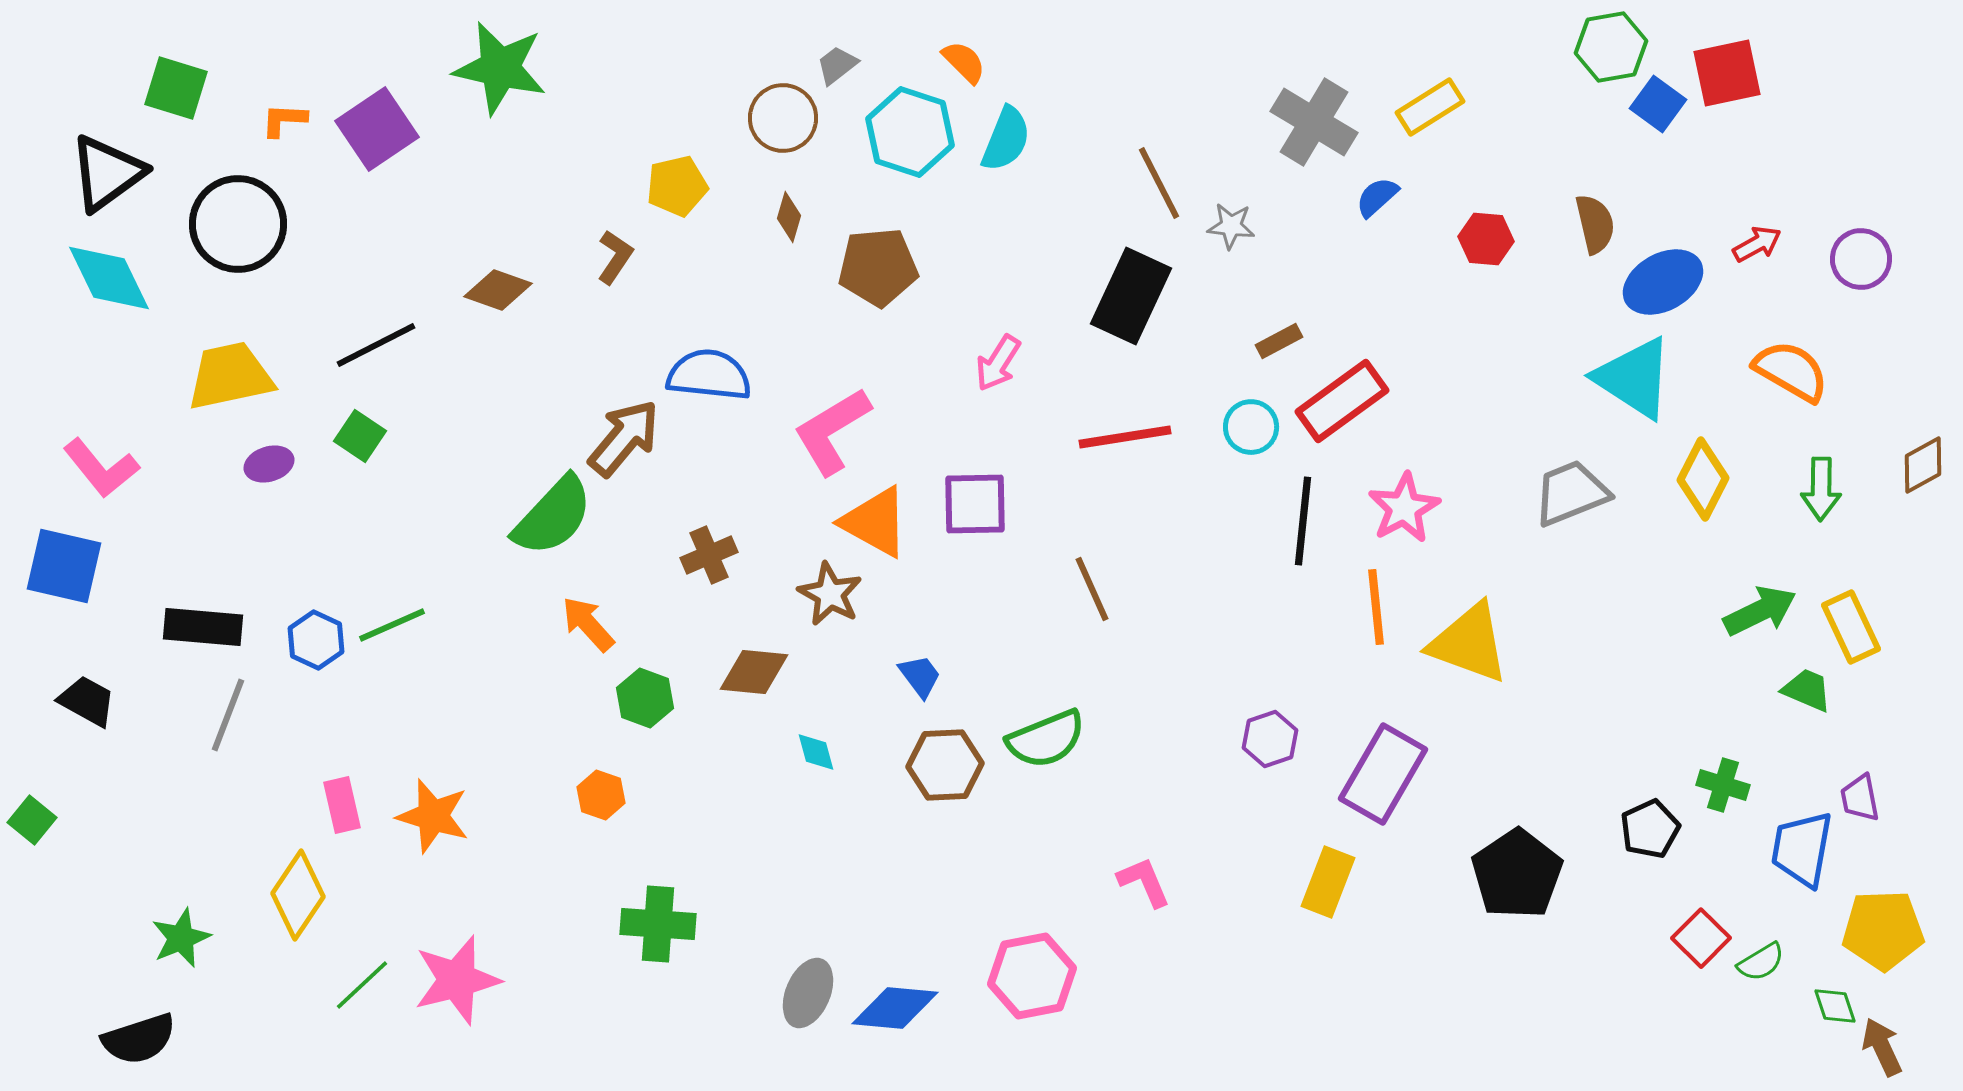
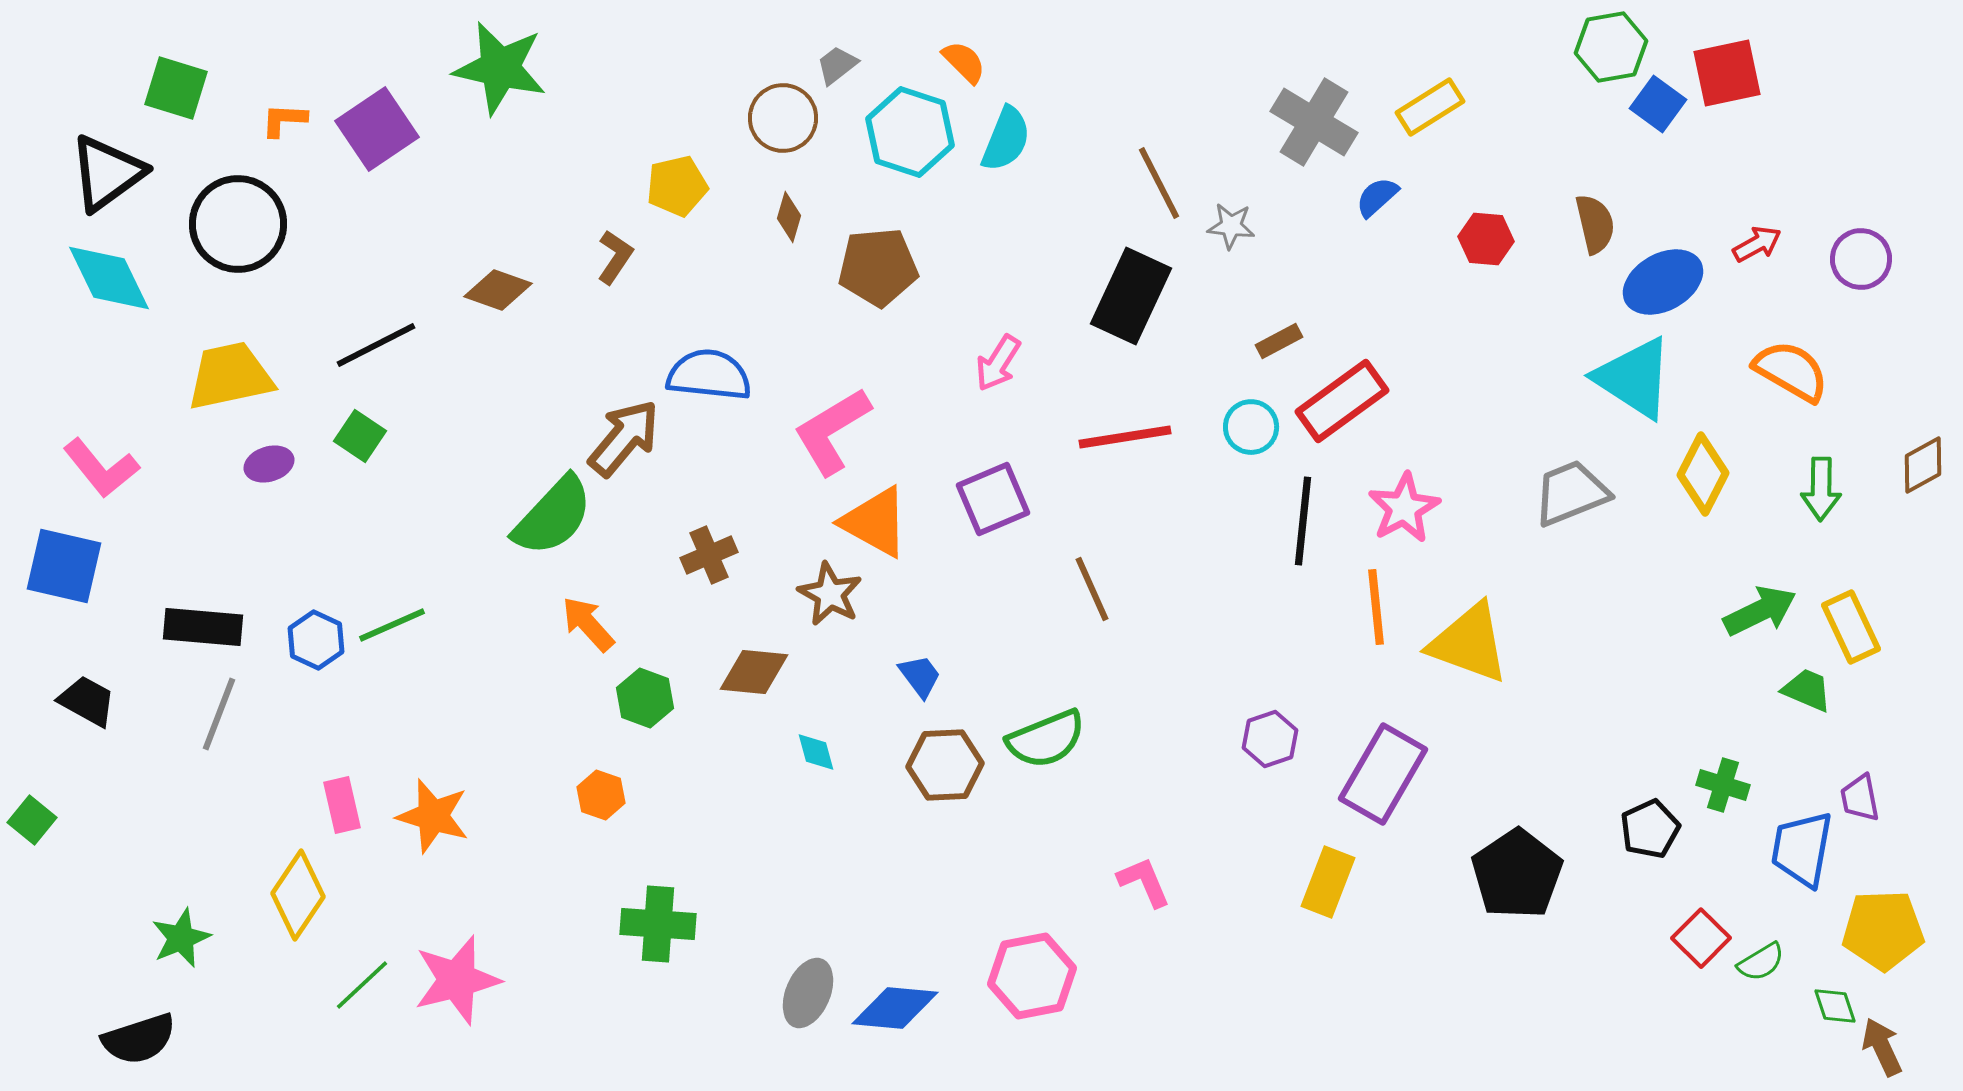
yellow diamond at (1703, 479): moved 5 px up
purple square at (975, 504): moved 18 px right, 5 px up; rotated 22 degrees counterclockwise
gray line at (228, 715): moved 9 px left, 1 px up
